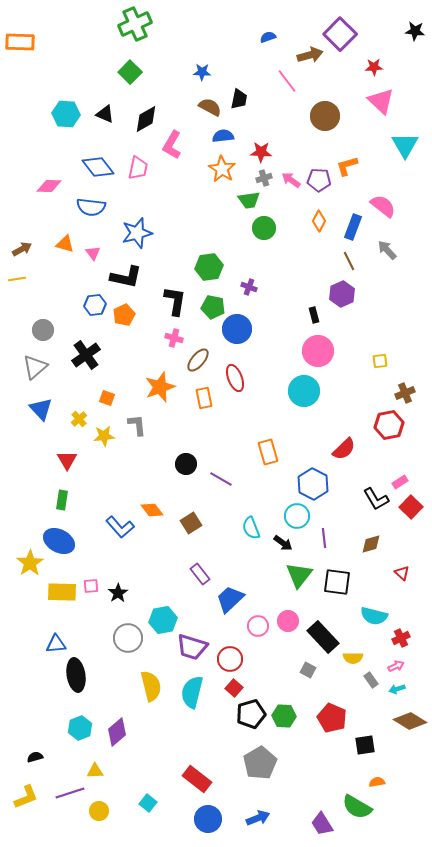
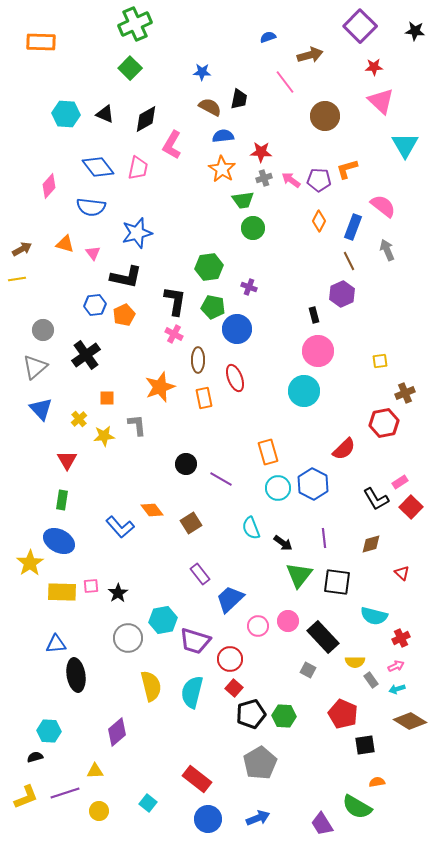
purple square at (340, 34): moved 20 px right, 8 px up
orange rectangle at (20, 42): moved 21 px right
green square at (130, 72): moved 4 px up
pink line at (287, 81): moved 2 px left, 1 px down
orange L-shape at (347, 166): moved 3 px down
pink diamond at (49, 186): rotated 50 degrees counterclockwise
green trapezoid at (249, 200): moved 6 px left
green circle at (264, 228): moved 11 px left
gray arrow at (387, 250): rotated 20 degrees clockwise
pink cross at (174, 338): moved 4 px up; rotated 12 degrees clockwise
brown ellipse at (198, 360): rotated 40 degrees counterclockwise
orange square at (107, 398): rotated 21 degrees counterclockwise
red hexagon at (389, 425): moved 5 px left, 2 px up
cyan circle at (297, 516): moved 19 px left, 28 px up
purple trapezoid at (192, 647): moved 3 px right, 6 px up
yellow semicircle at (353, 658): moved 2 px right, 4 px down
red pentagon at (332, 718): moved 11 px right, 4 px up
cyan hexagon at (80, 728): moved 31 px left, 3 px down; rotated 25 degrees clockwise
purple line at (70, 793): moved 5 px left
